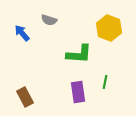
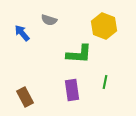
yellow hexagon: moved 5 px left, 2 px up
purple rectangle: moved 6 px left, 2 px up
